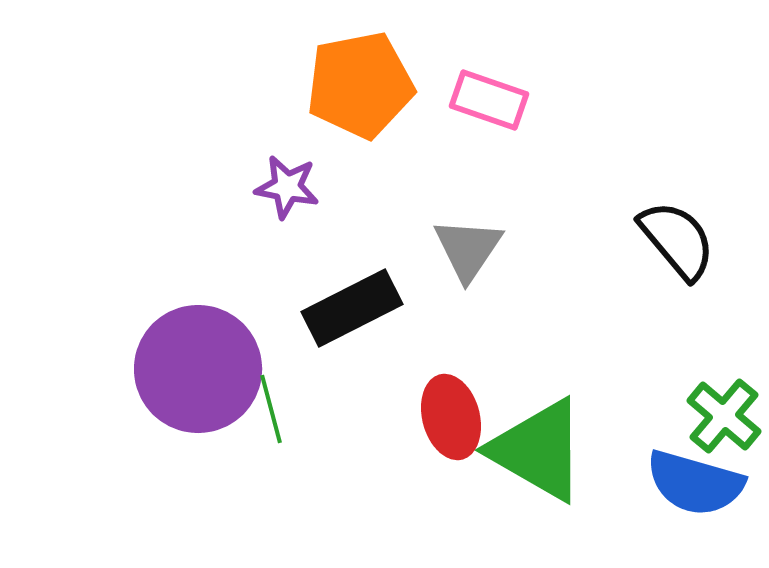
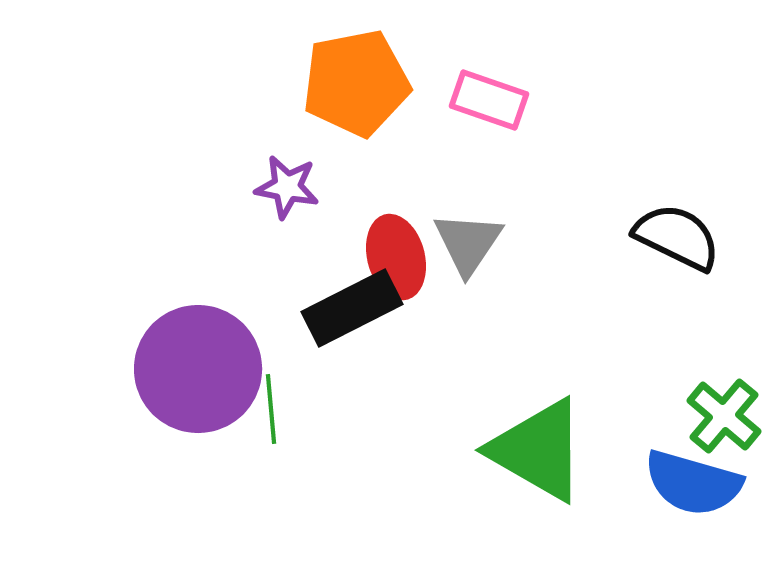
orange pentagon: moved 4 px left, 2 px up
black semicircle: moved 3 px up; rotated 24 degrees counterclockwise
gray triangle: moved 6 px up
green line: rotated 10 degrees clockwise
red ellipse: moved 55 px left, 160 px up
blue semicircle: moved 2 px left
